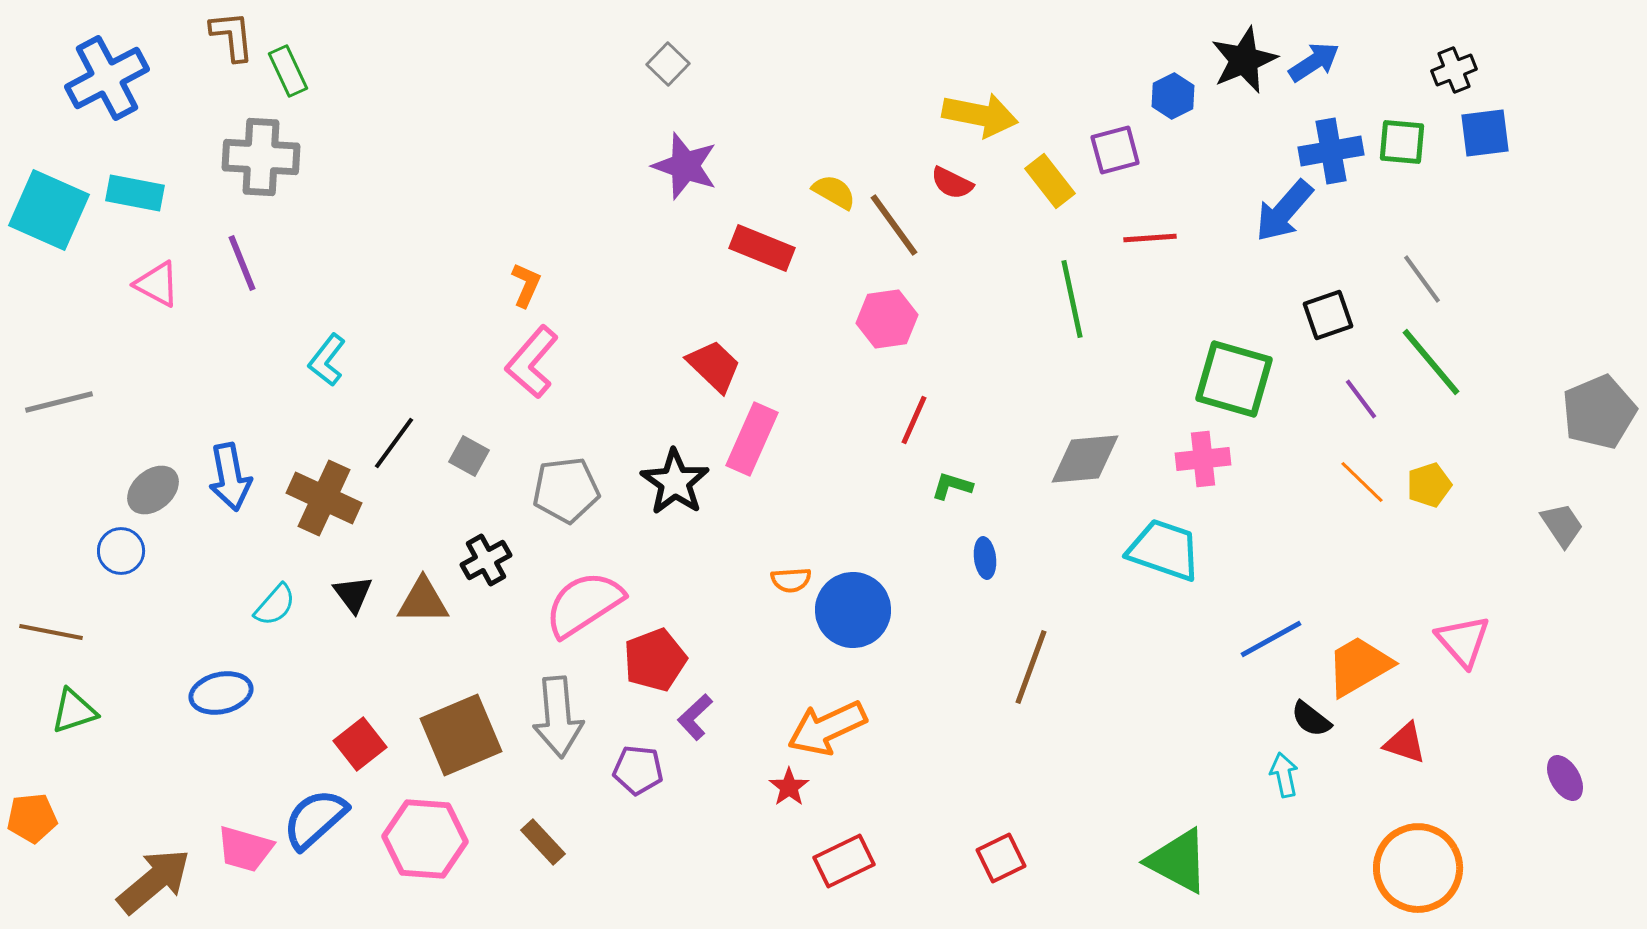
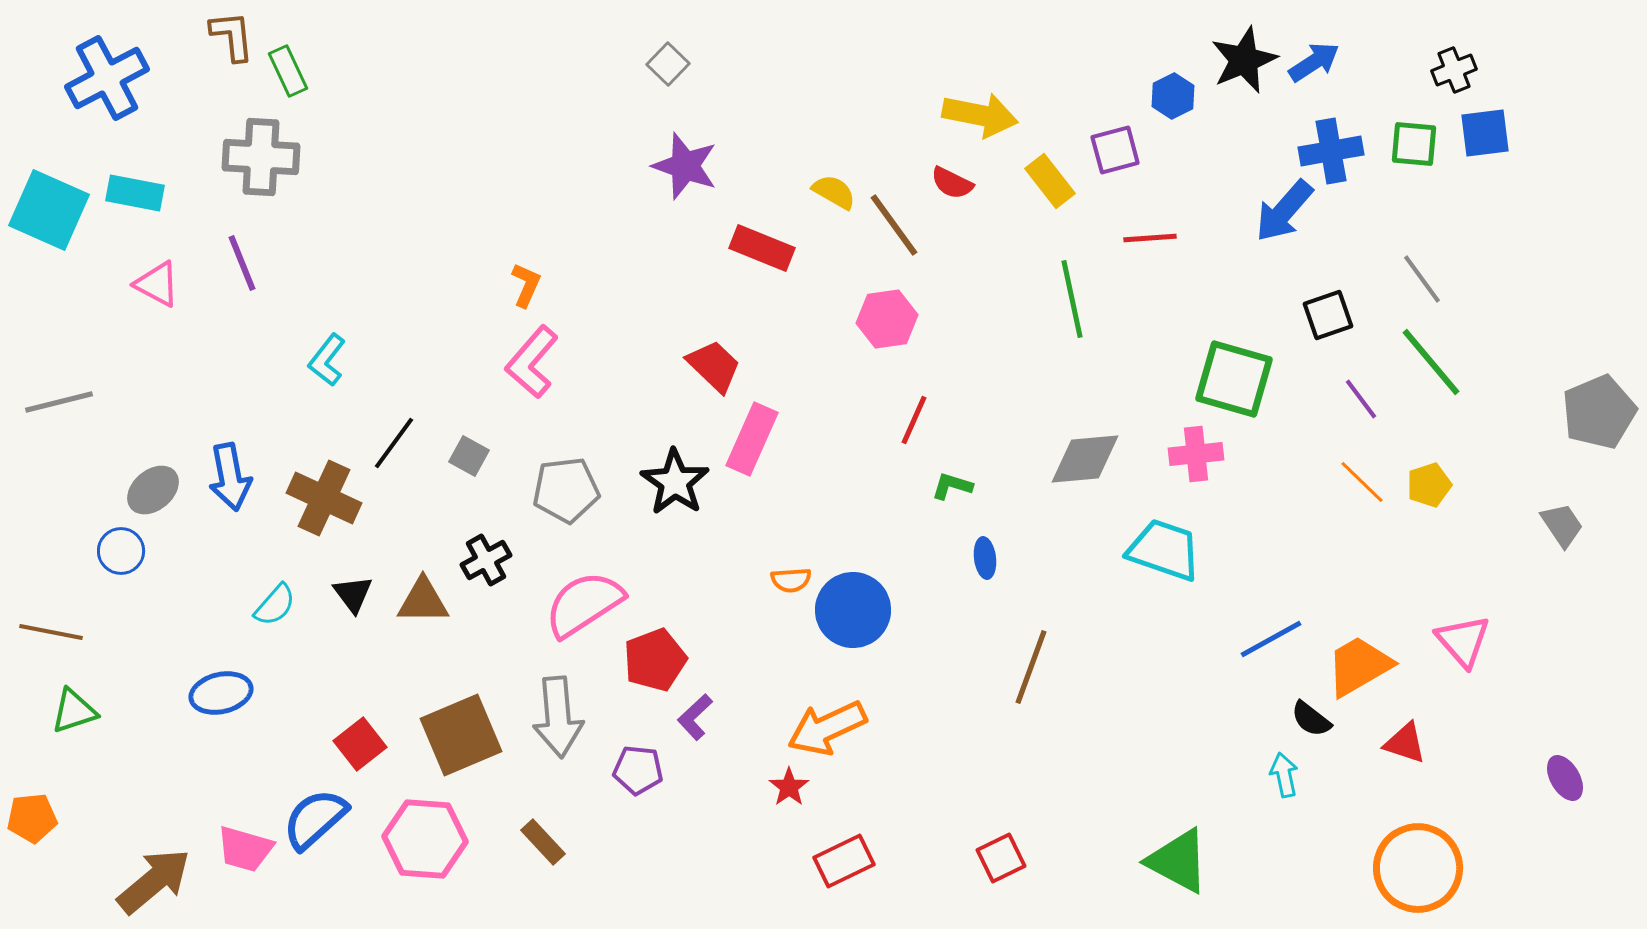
green square at (1402, 142): moved 12 px right, 2 px down
pink cross at (1203, 459): moved 7 px left, 5 px up
